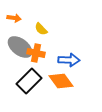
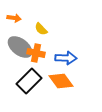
blue arrow: moved 3 px left, 2 px up
